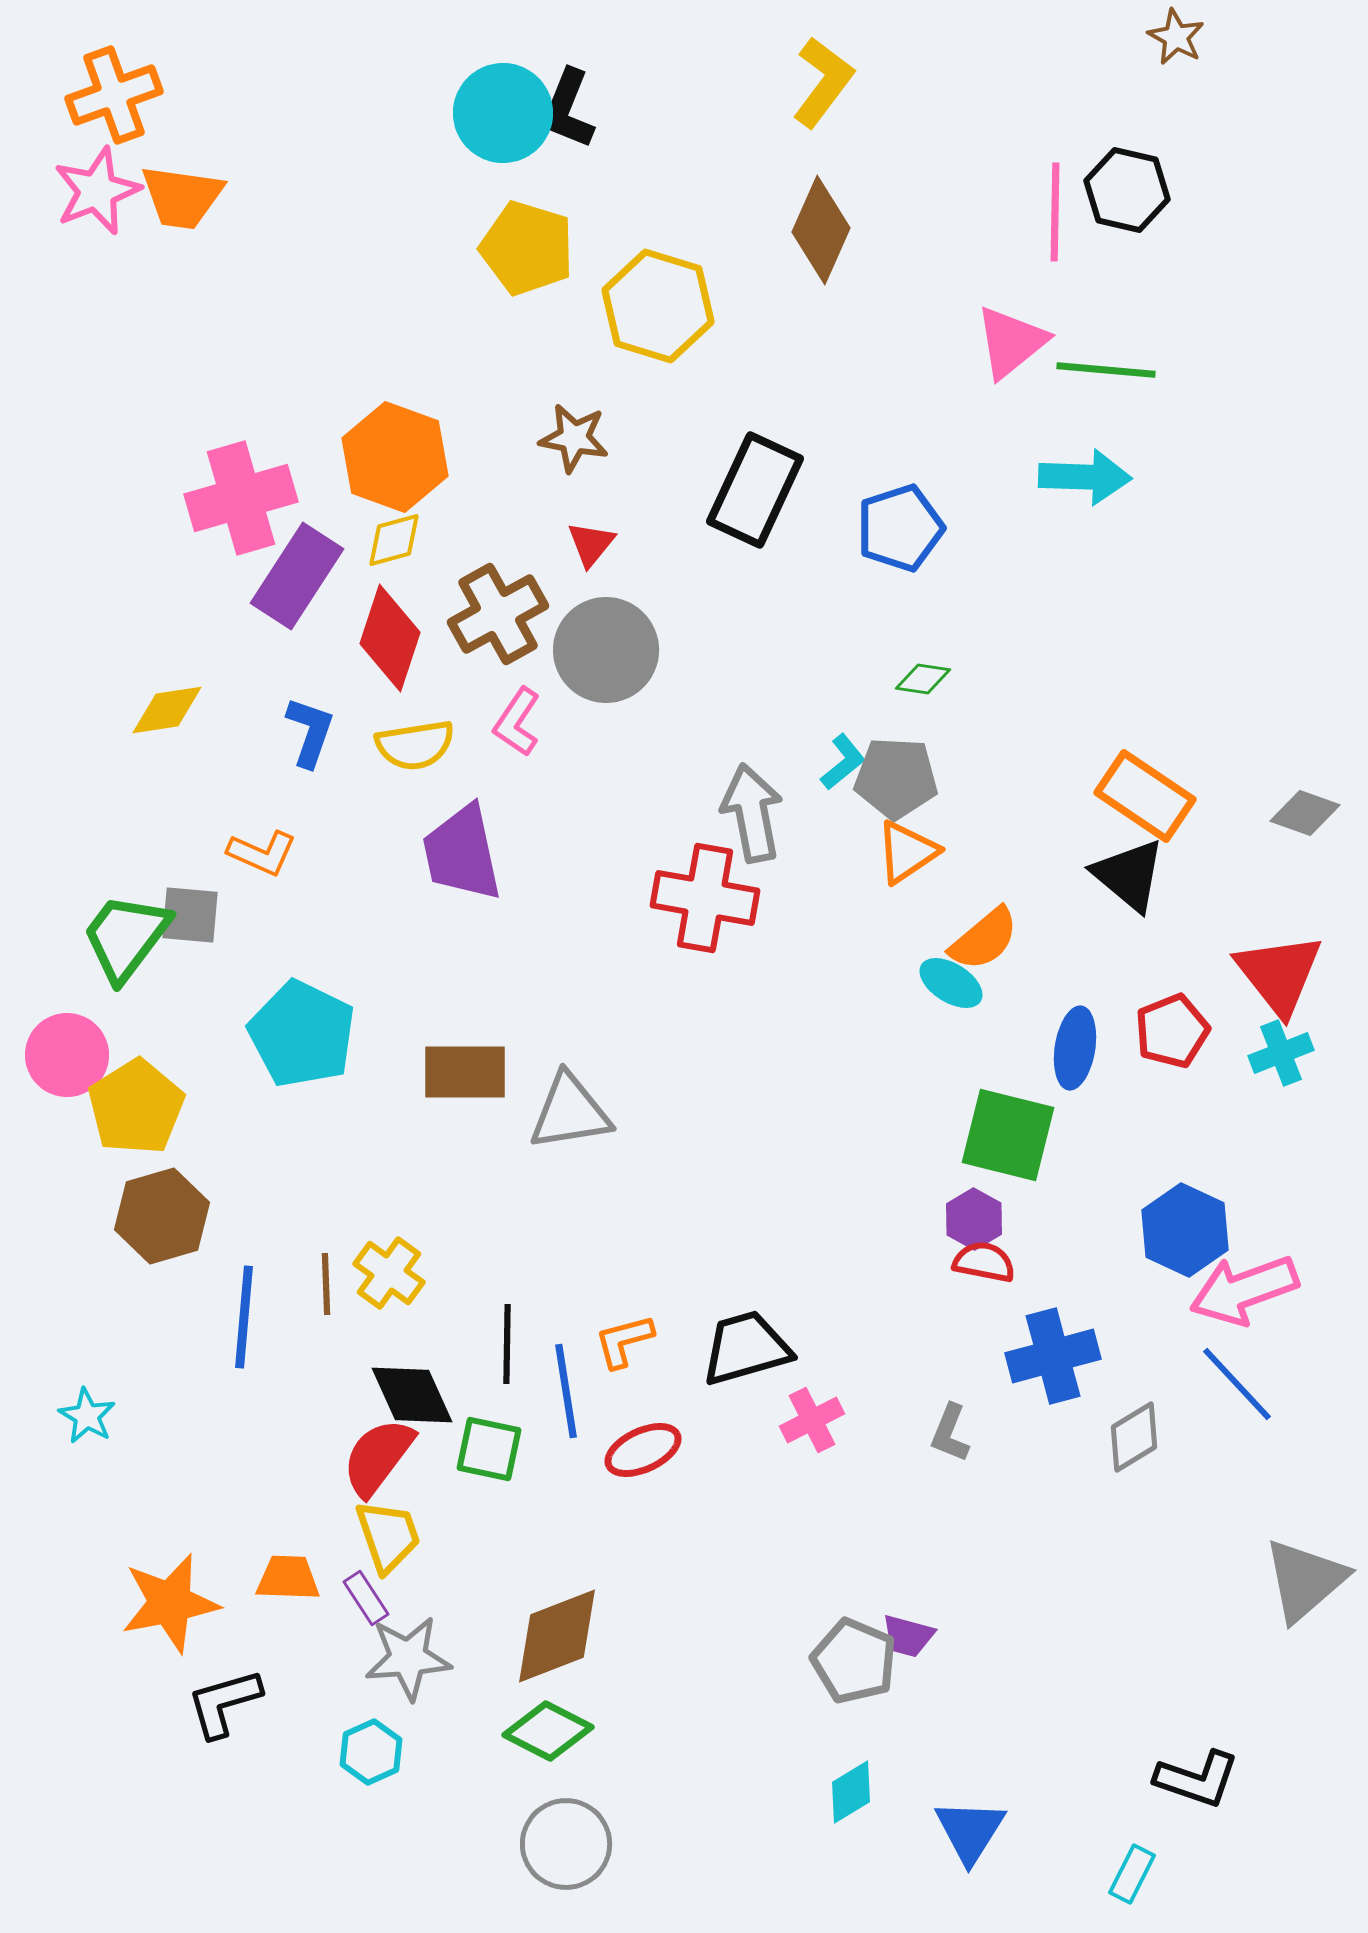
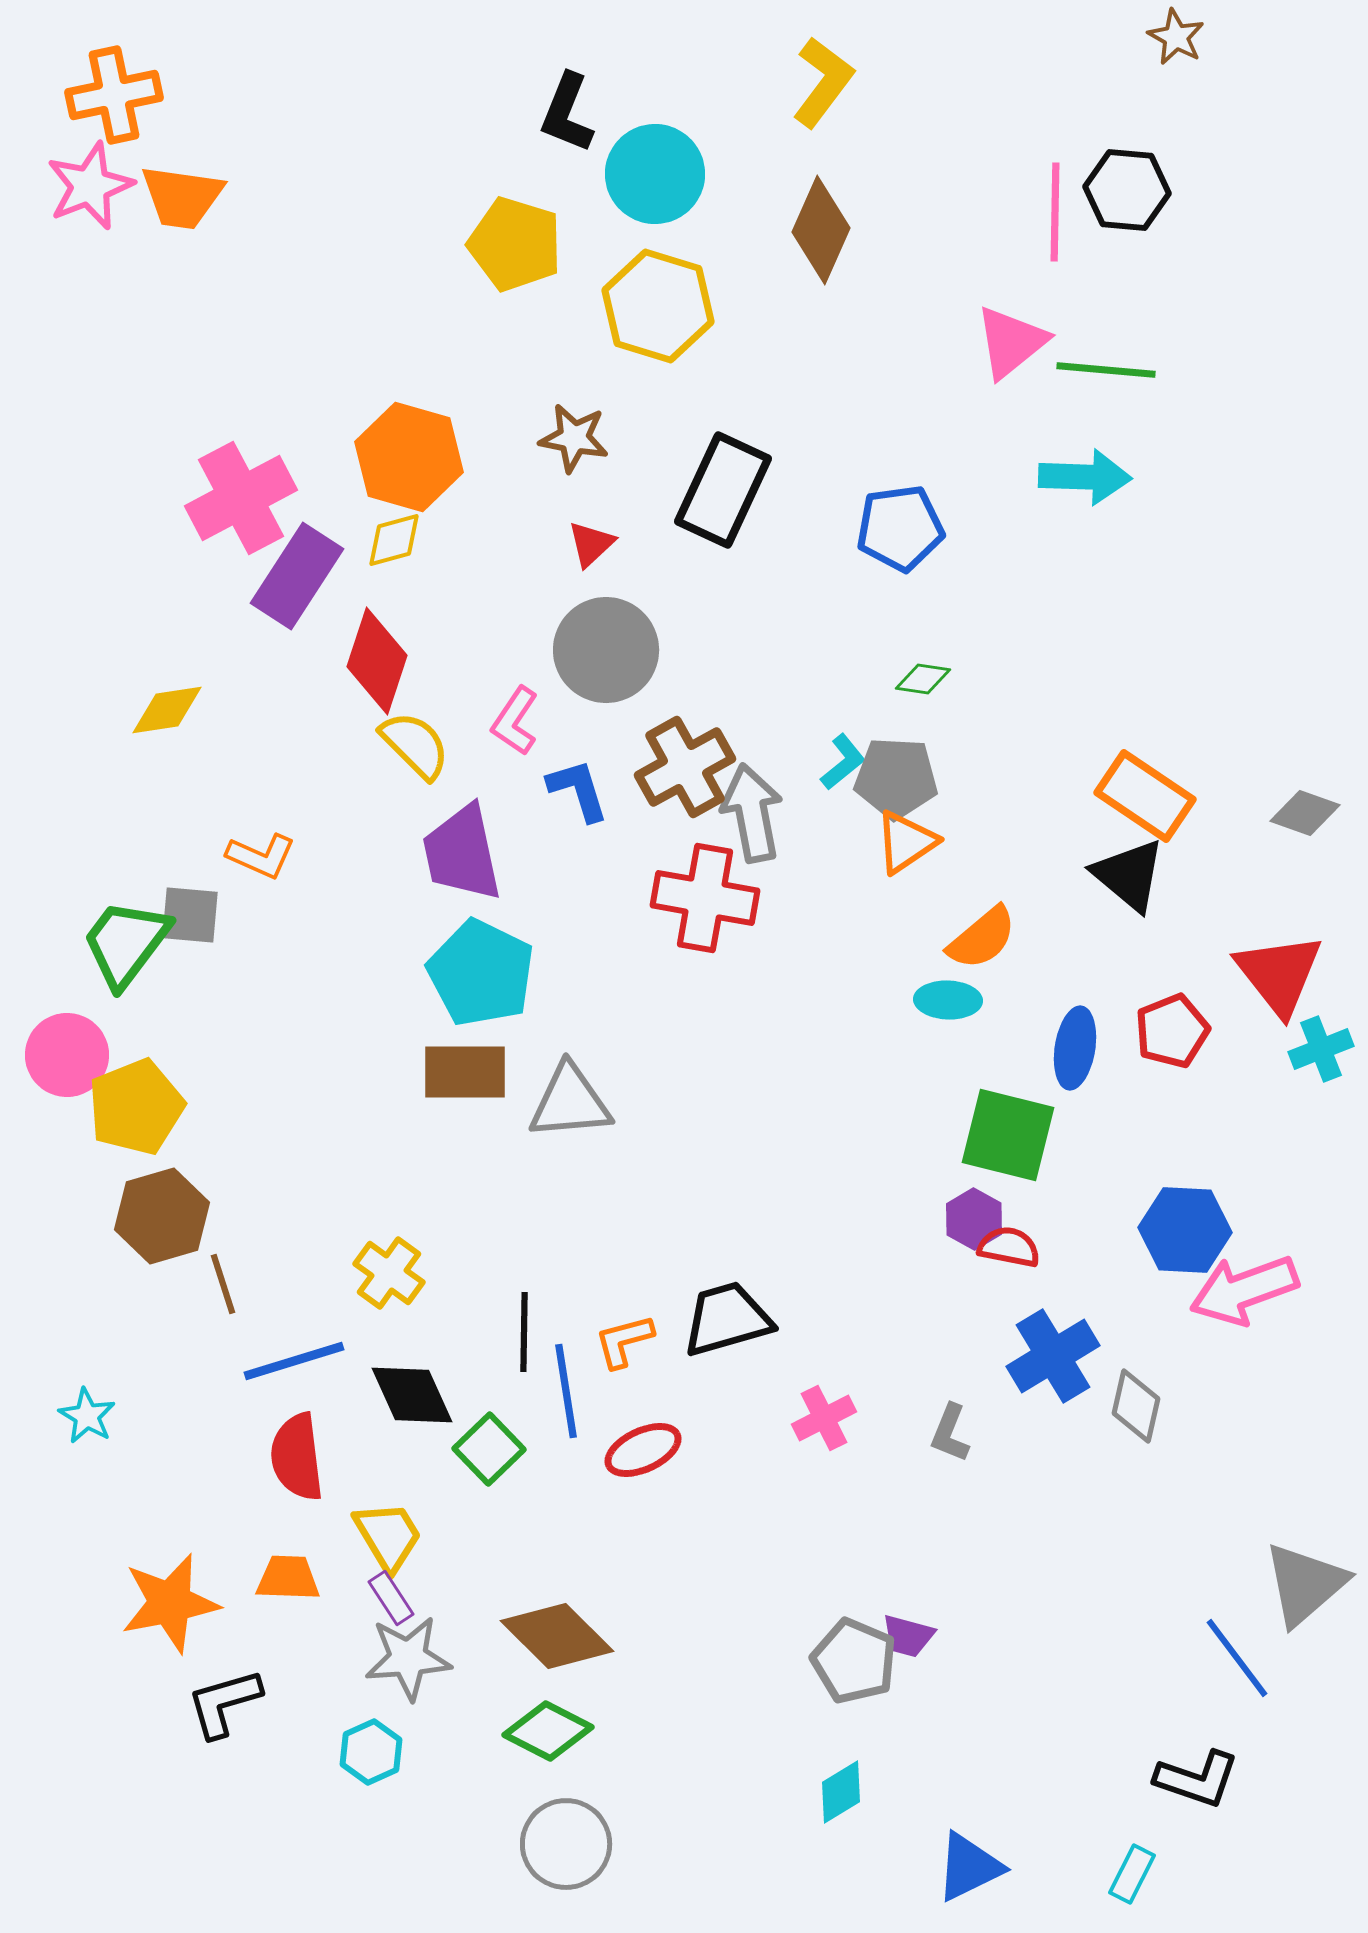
orange cross at (114, 95): rotated 8 degrees clockwise
black L-shape at (568, 109): moved 1 px left, 4 px down
cyan circle at (503, 113): moved 152 px right, 61 px down
black hexagon at (1127, 190): rotated 8 degrees counterclockwise
pink star at (97, 191): moved 7 px left, 5 px up
yellow pentagon at (527, 248): moved 12 px left, 4 px up
orange hexagon at (395, 457): moved 14 px right; rotated 4 degrees counterclockwise
black rectangle at (755, 490): moved 32 px left
pink cross at (241, 498): rotated 12 degrees counterclockwise
blue pentagon at (900, 528): rotated 10 degrees clockwise
red triangle at (591, 544): rotated 8 degrees clockwise
brown cross at (498, 614): moved 187 px right, 153 px down
red diamond at (390, 638): moved 13 px left, 23 px down
pink L-shape at (517, 722): moved 2 px left, 1 px up
blue L-shape at (310, 732): moved 268 px right, 58 px down; rotated 36 degrees counterclockwise
yellow semicircle at (415, 745): rotated 126 degrees counterclockwise
orange triangle at (907, 852): moved 1 px left, 10 px up
orange L-shape at (262, 853): moved 1 px left, 3 px down
green trapezoid at (126, 937): moved 6 px down
orange semicircle at (984, 939): moved 2 px left, 1 px up
cyan ellipse at (951, 983): moved 3 px left, 17 px down; rotated 30 degrees counterclockwise
cyan pentagon at (302, 1034): moved 179 px right, 61 px up
cyan cross at (1281, 1053): moved 40 px right, 4 px up
yellow pentagon at (136, 1107): rotated 10 degrees clockwise
gray triangle at (570, 1112): moved 10 px up; rotated 4 degrees clockwise
blue hexagon at (1185, 1230): rotated 22 degrees counterclockwise
red semicircle at (984, 1262): moved 25 px right, 15 px up
brown line at (326, 1284): moved 103 px left; rotated 16 degrees counterclockwise
blue line at (244, 1317): moved 50 px right, 44 px down; rotated 68 degrees clockwise
black line at (507, 1344): moved 17 px right, 12 px up
black trapezoid at (746, 1348): moved 19 px left, 29 px up
blue cross at (1053, 1356): rotated 16 degrees counterclockwise
blue line at (1237, 1384): moved 274 px down; rotated 6 degrees clockwise
pink cross at (812, 1420): moved 12 px right, 2 px up
gray diamond at (1134, 1437): moved 2 px right, 31 px up; rotated 46 degrees counterclockwise
green square at (489, 1449): rotated 34 degrees clockwise
red semicircle at (378, 1457): moved 81 px left; rotated 44 degrees counterclockwise
yellow trapezoid at (388, 1536): rotated 12 degrees counterclockwise
gray triangle at (1305, 1580): moved 4 px down
purple rectangle at (366, 1598): moved 25 px right
brown diamond at (557, 1636): rotated 66 degrees clockwise
cyan diamond at (851, 1792): moved 10 px left
blue triangle at (970, 1831): moved 1 px left, 36 px down; rotated 32 degrees clockwise
